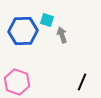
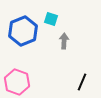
cyan square: moved 4 px right, 1 px up
blue hexagon: rotated 20 degrees counterclockwise
gray arrow: moved 2 px right, 6 px down; rotated 21 degrees clockwise
